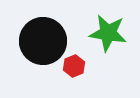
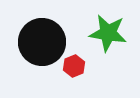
black circle: moved 1 px left, 1 px down
